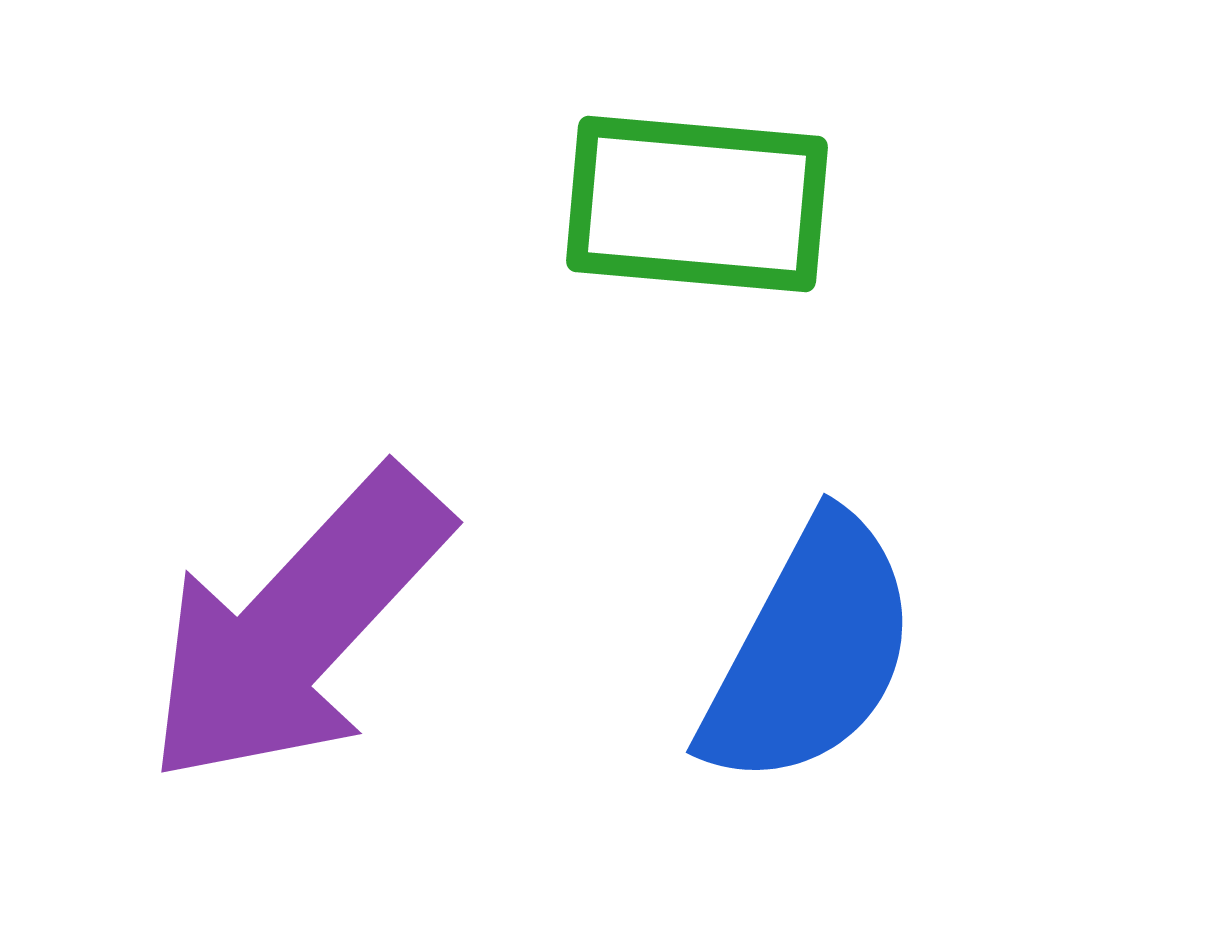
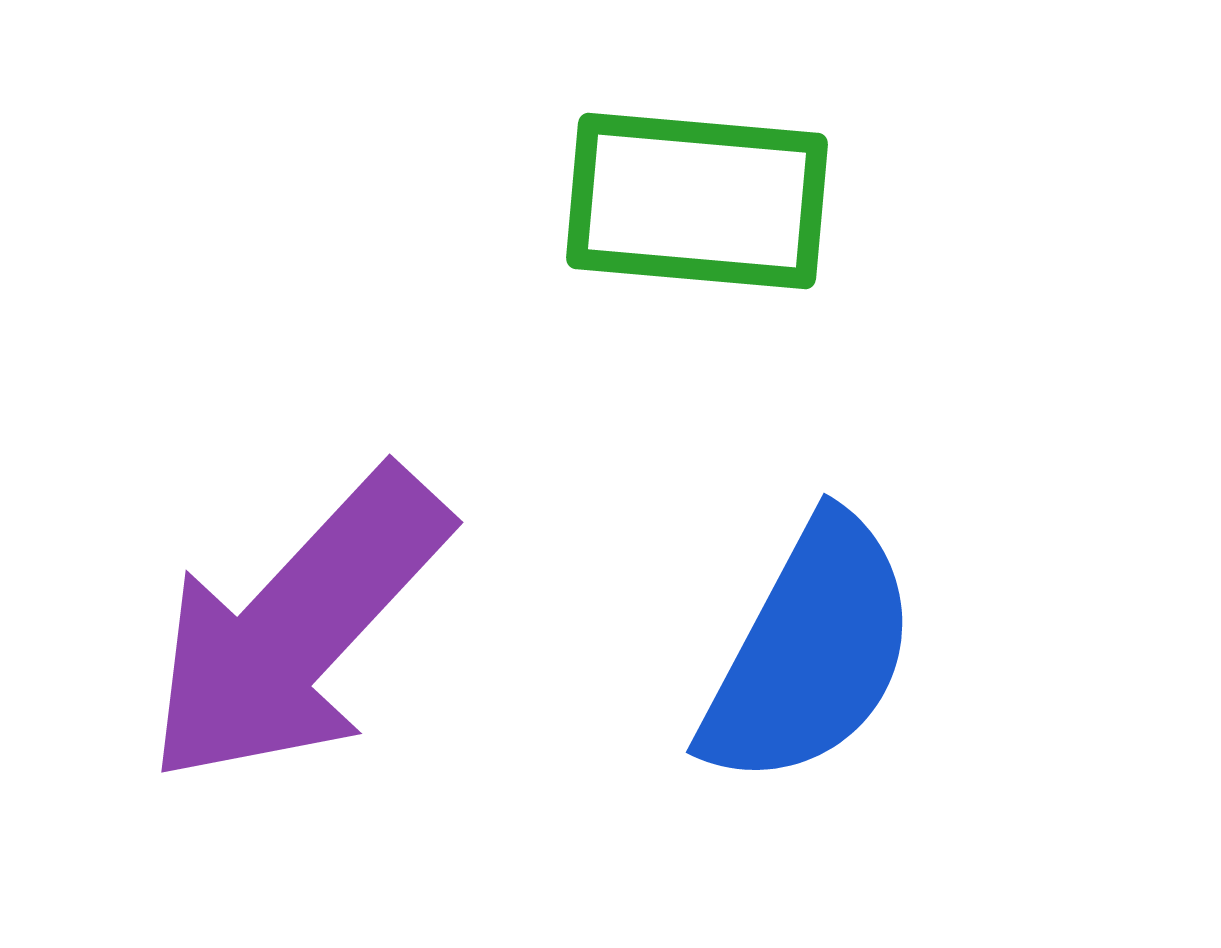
green rectangle: moved 3 px up
